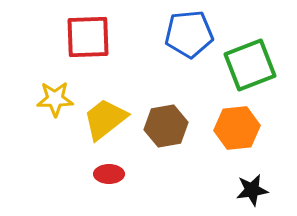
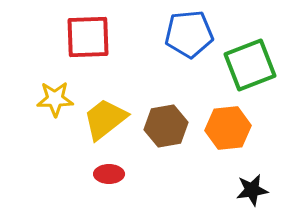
orange hexagon: moved 9 px left
